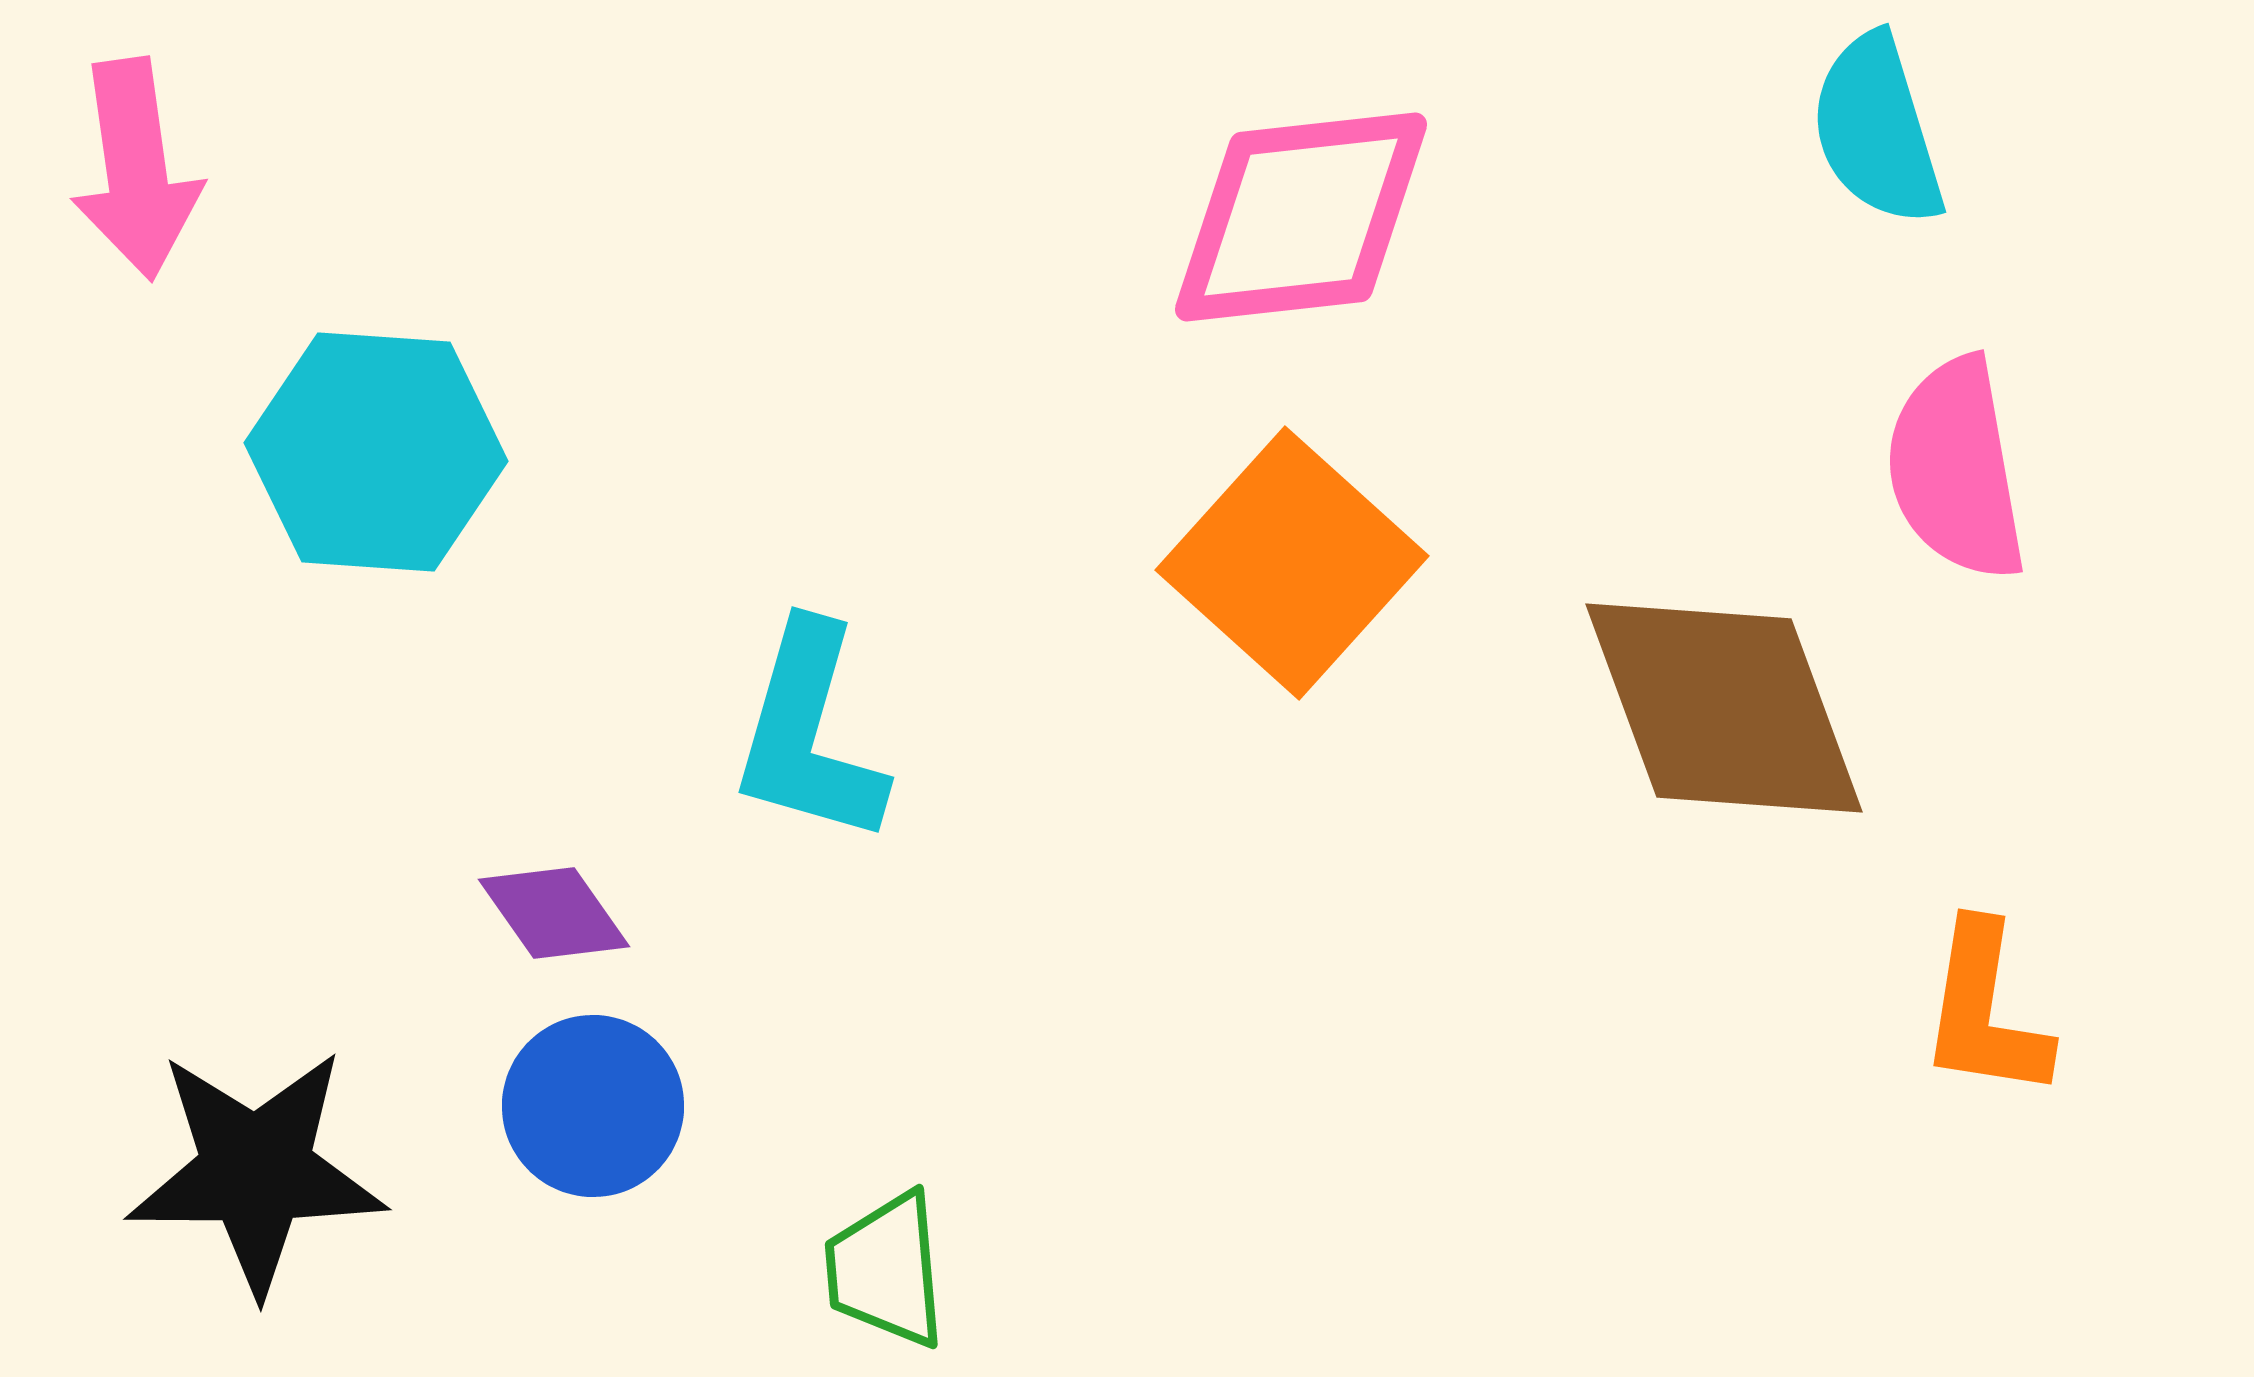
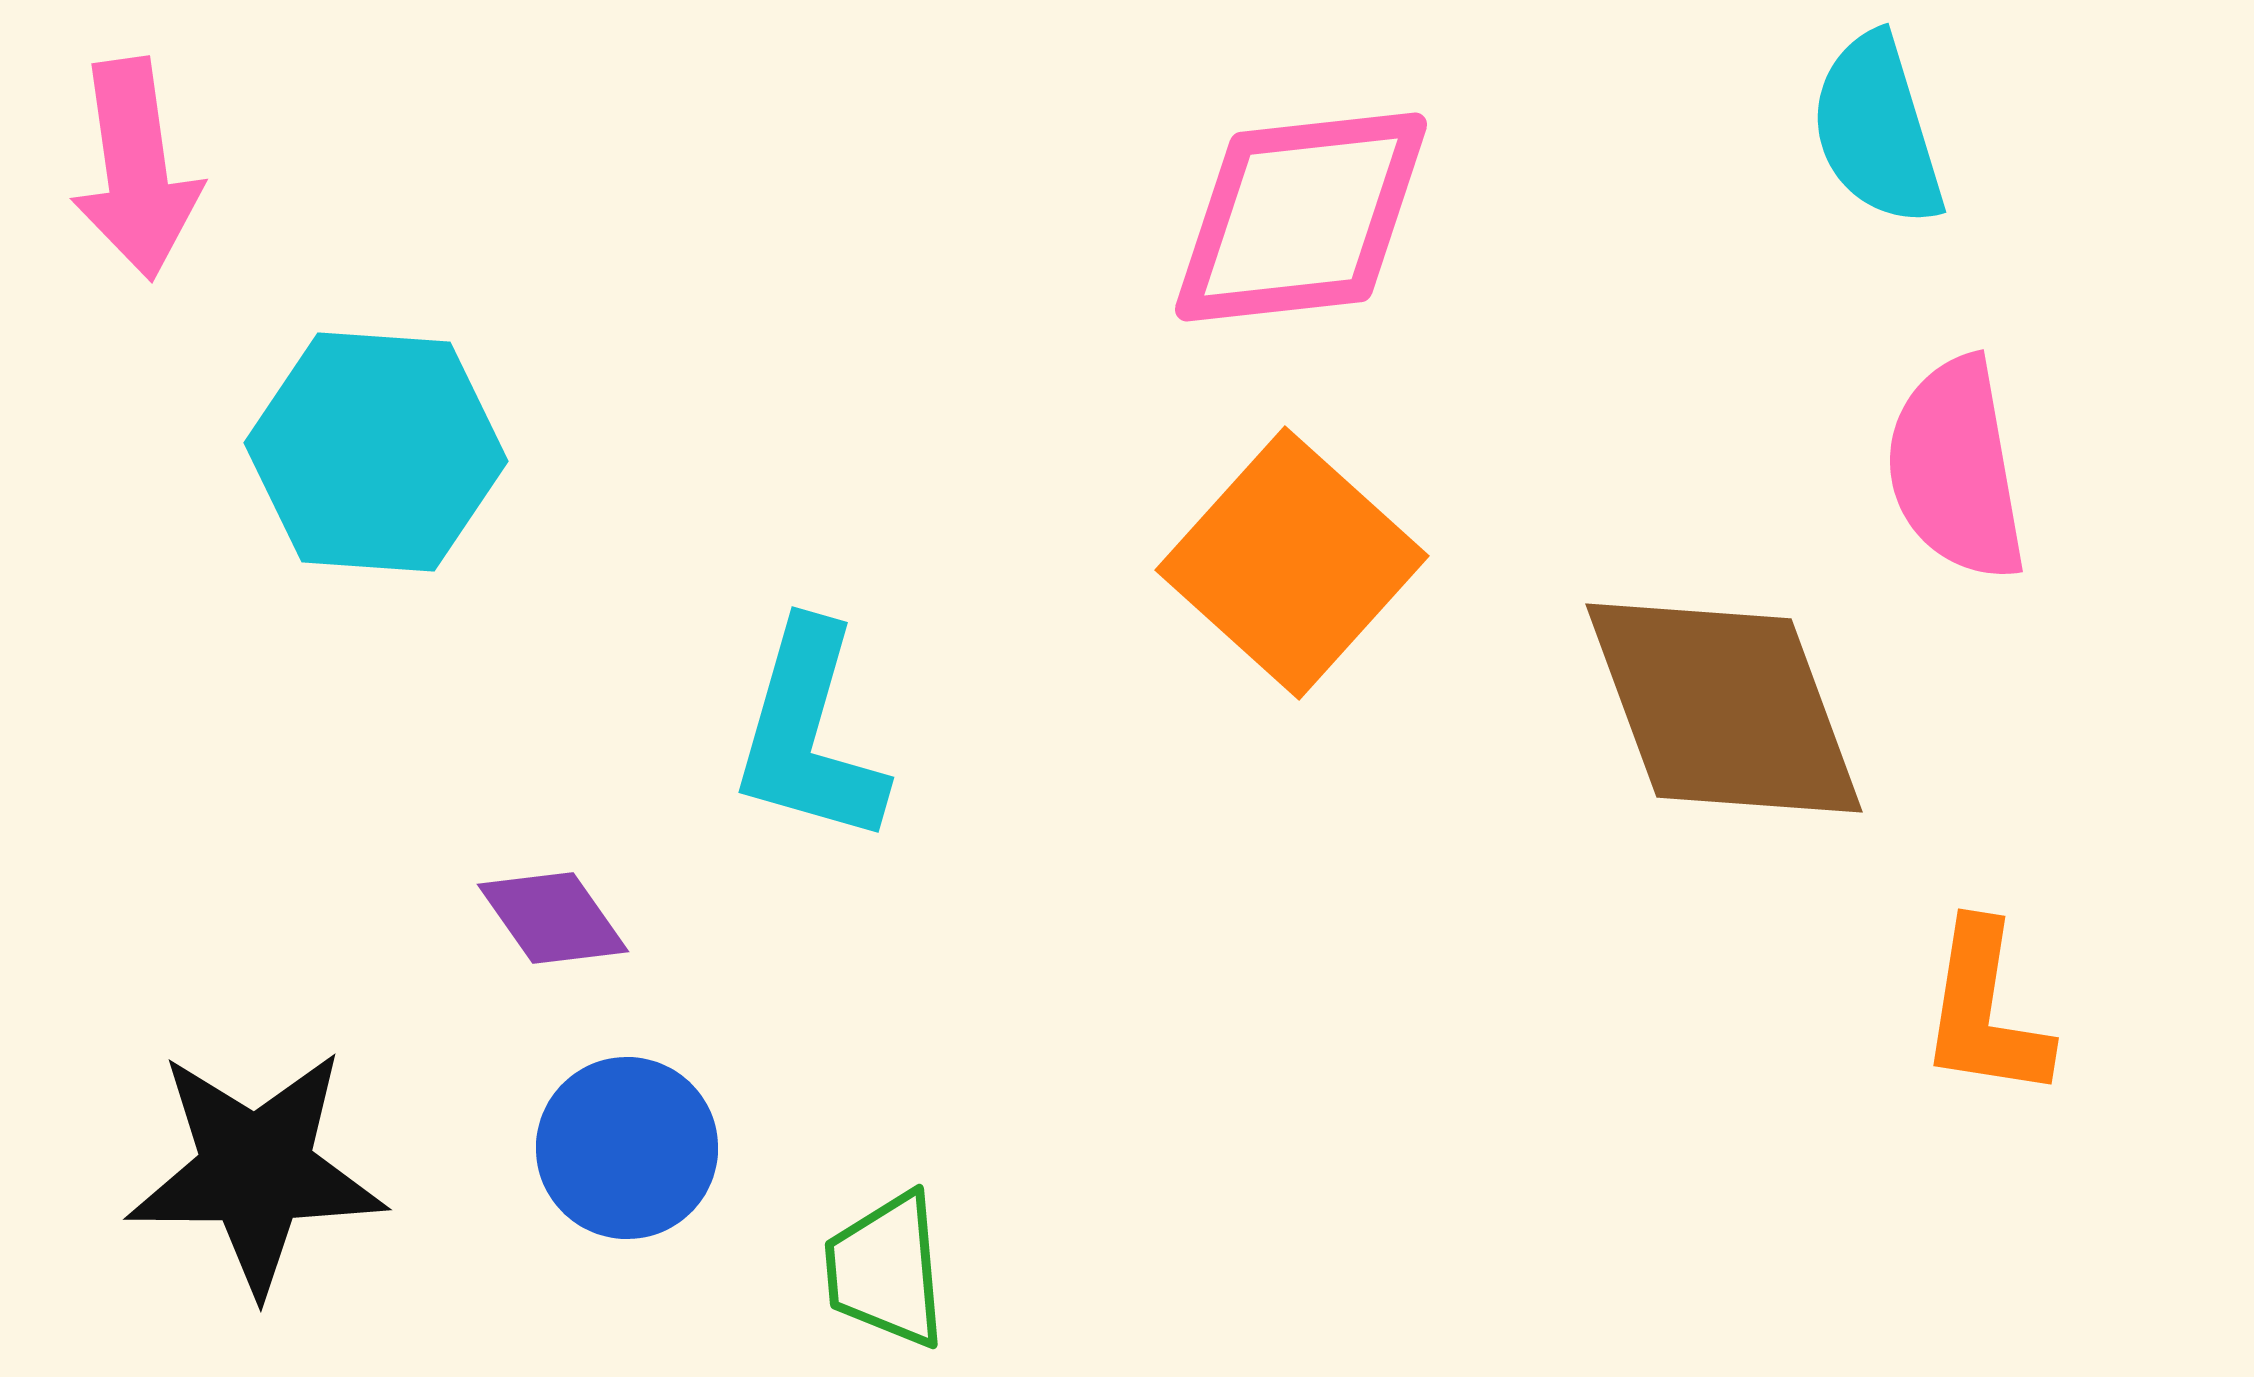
purple diamond: moved 1 px left, 5 px down
blue circle: moved 34 px right, 42 px down
